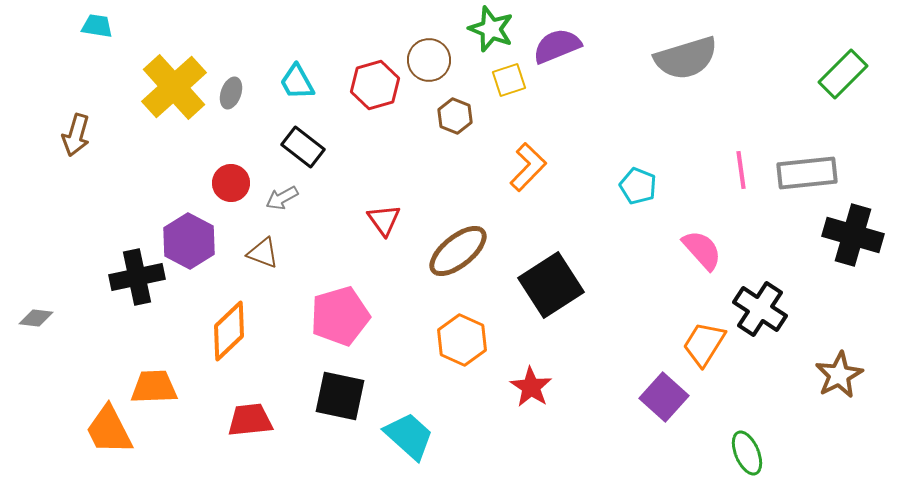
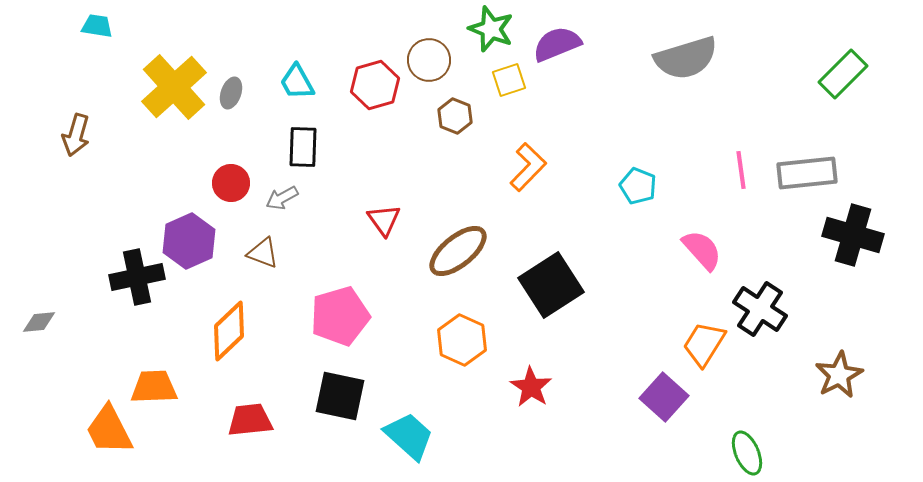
purple semicircle at (557, 46): moved 2 px up
black rectangle at (303, 147): rotated 54 degrees clockwise
purple hexagon at (189, 241): rotated 8 degrees clockwise
gray diamond at (36, 318): moved 3 px right, 4 px down; rotated 12 degrees counterclockwise
